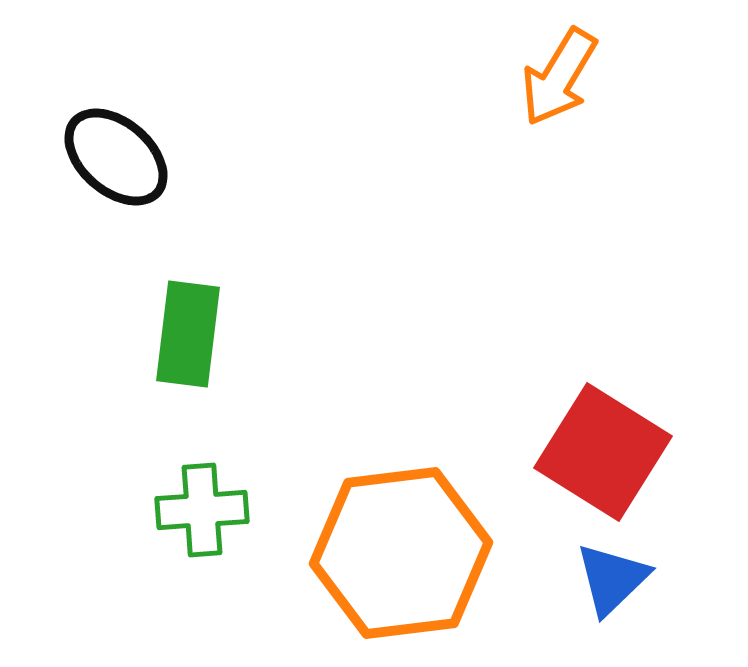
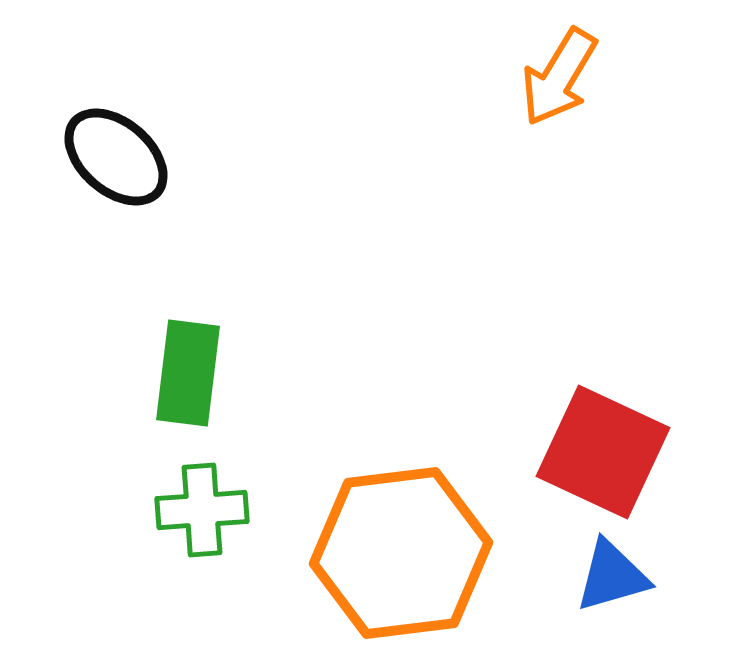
green rectangle: moved 39 px down
red square: rotated 7 degrees counterclockwise
blue triangle: moved 3 px up; rotated 28 degrees clockwise
